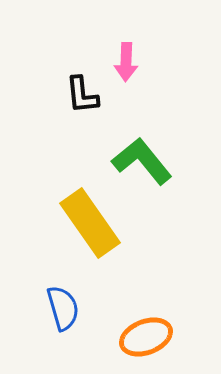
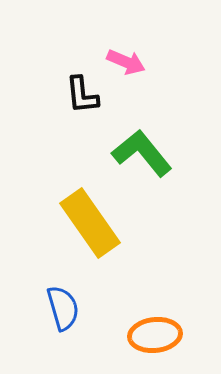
pink arrow: rotated 69 degrees counterclockwise
green L-shape: moved 8 px up
orange ellipse: moved 9 px right, 2 px up; rotated 15 degrees clockwise
